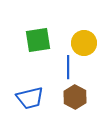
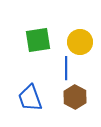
yellow circle: moved 4 px left, 1 px up
blue line: moved 2 px left, 1 px down
blue trapezoid: rotated 84 degrees clockwise
